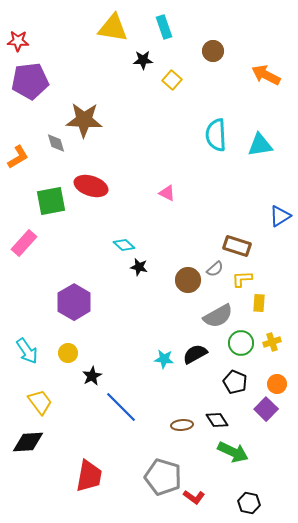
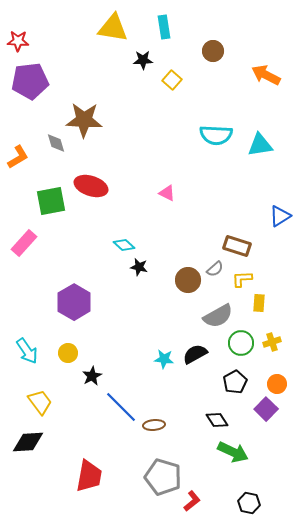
cyan rectangle at (164, 27): rotated 10 degrees clockwise
cyan semicircle at (216, 135): rotated 84 degrees counterclockwise
black pentagon at (235, 382): rotated 20 degrees clockwise
brown ellipse at (182, 425): moved 28 px left
red L-shape at (194, 497): moved 2 px left, 4 px down; rotated 75 degrees counterclockwise
